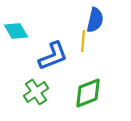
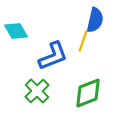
yellow line: rotated 15 degrees clockwise
green cross: moved 1 px right, 1 px up; rotated 10 degrees counterclockwise
